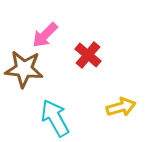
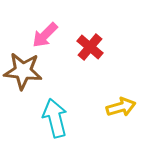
red cross: moved 2 px right, 8 px up
brown star: moved 1 px left, 2 px down
cyan arrow: rotated 15 degrees clockwise
